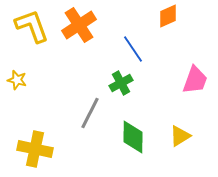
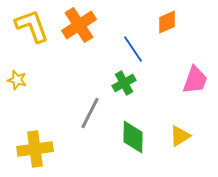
orange diamond: moved 1 px left, 6 px down
green cross: moved 3 px right
yellow cross: rotated 20 degrees counterclockwise
